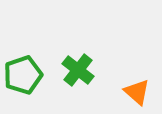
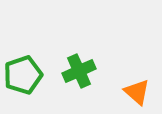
green cross: moved 1 px right, 1 px down; rotated 28 degrees clockwise
